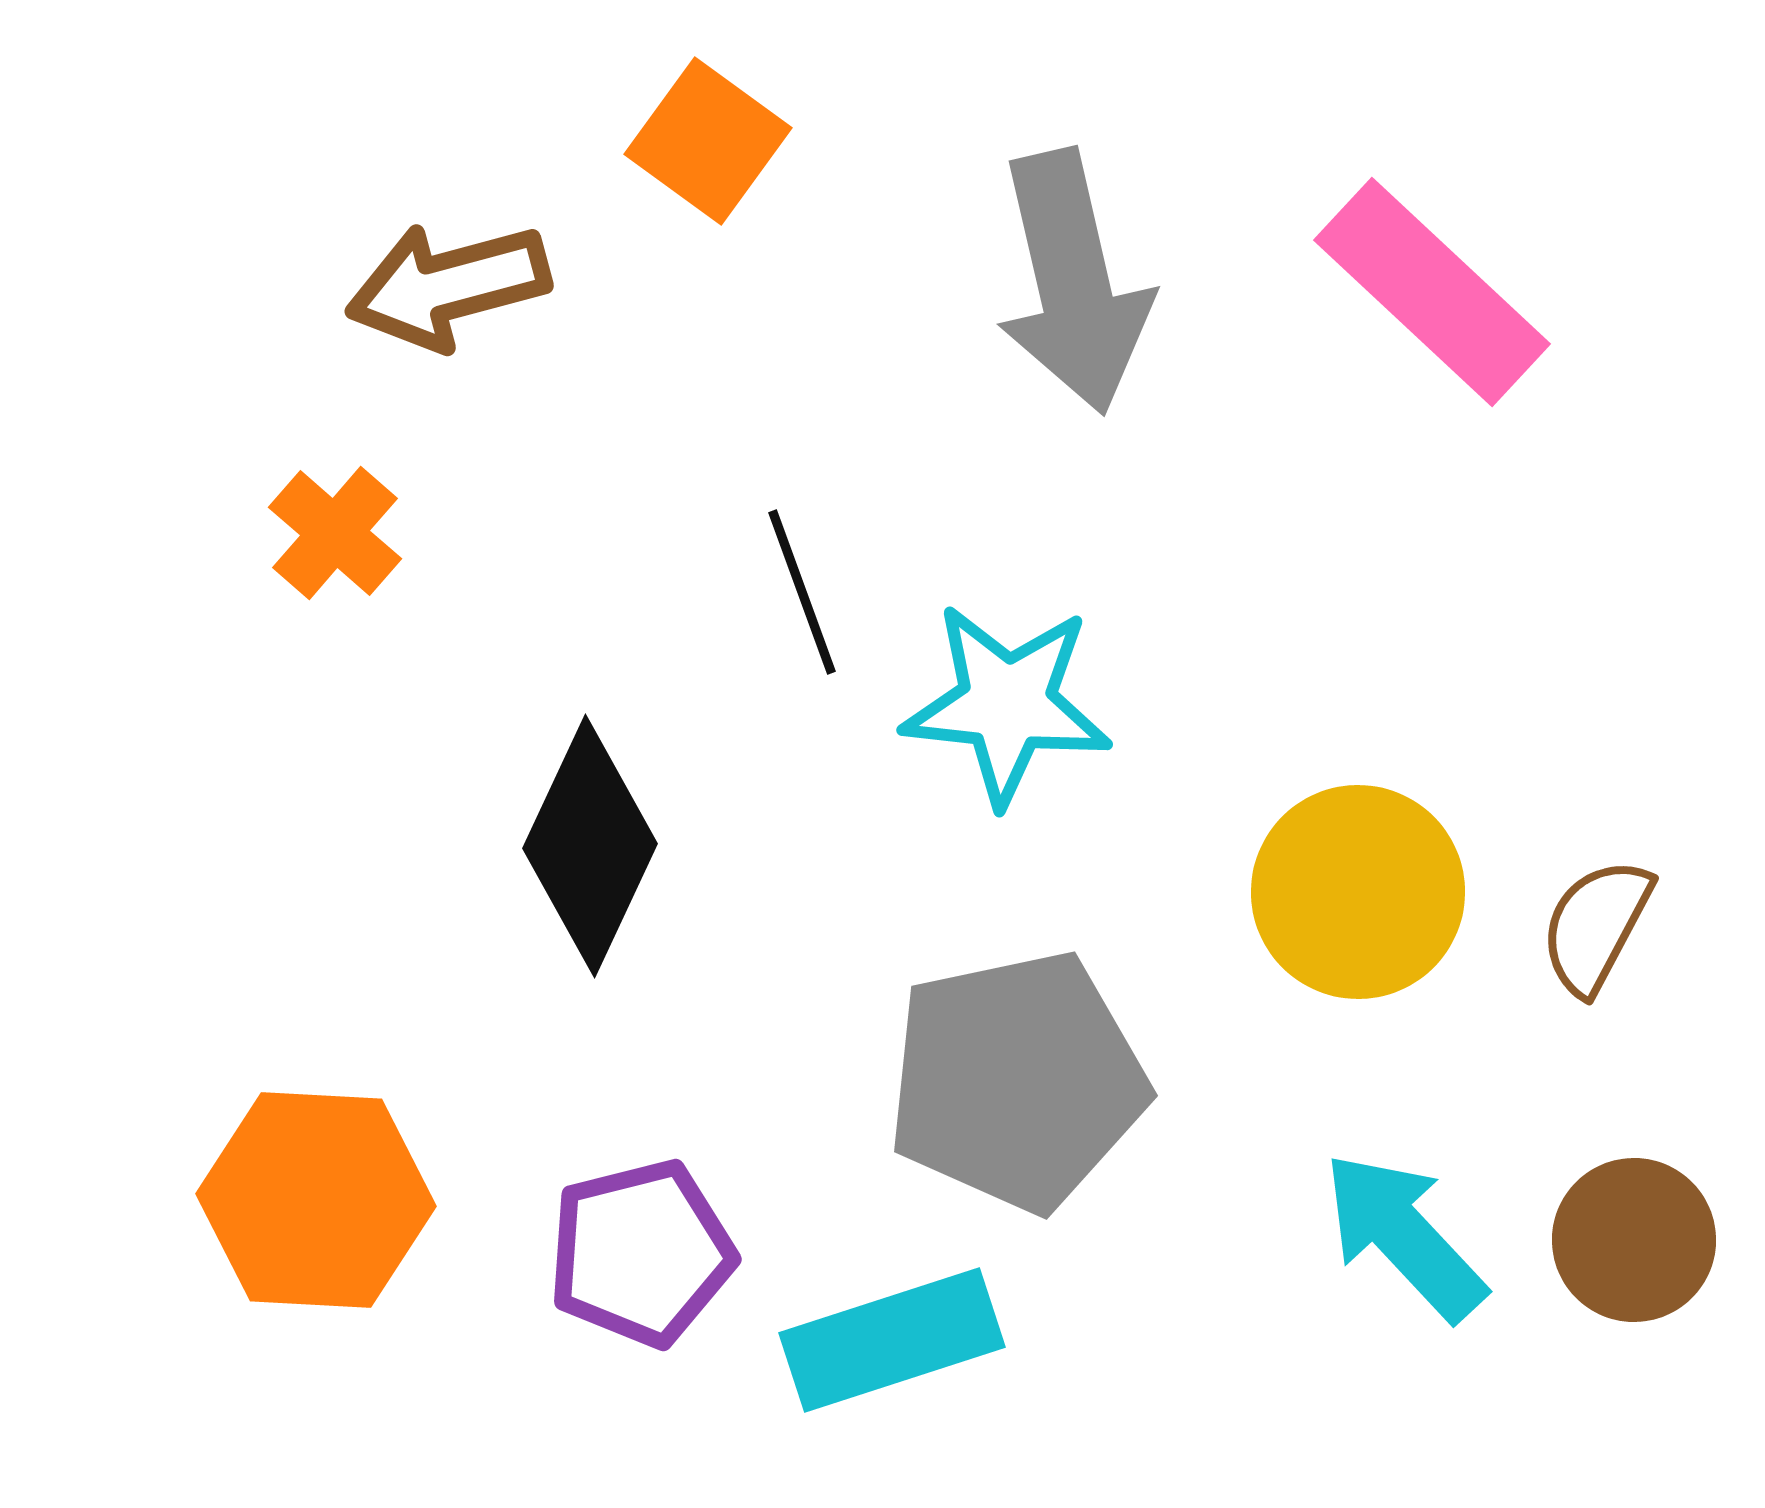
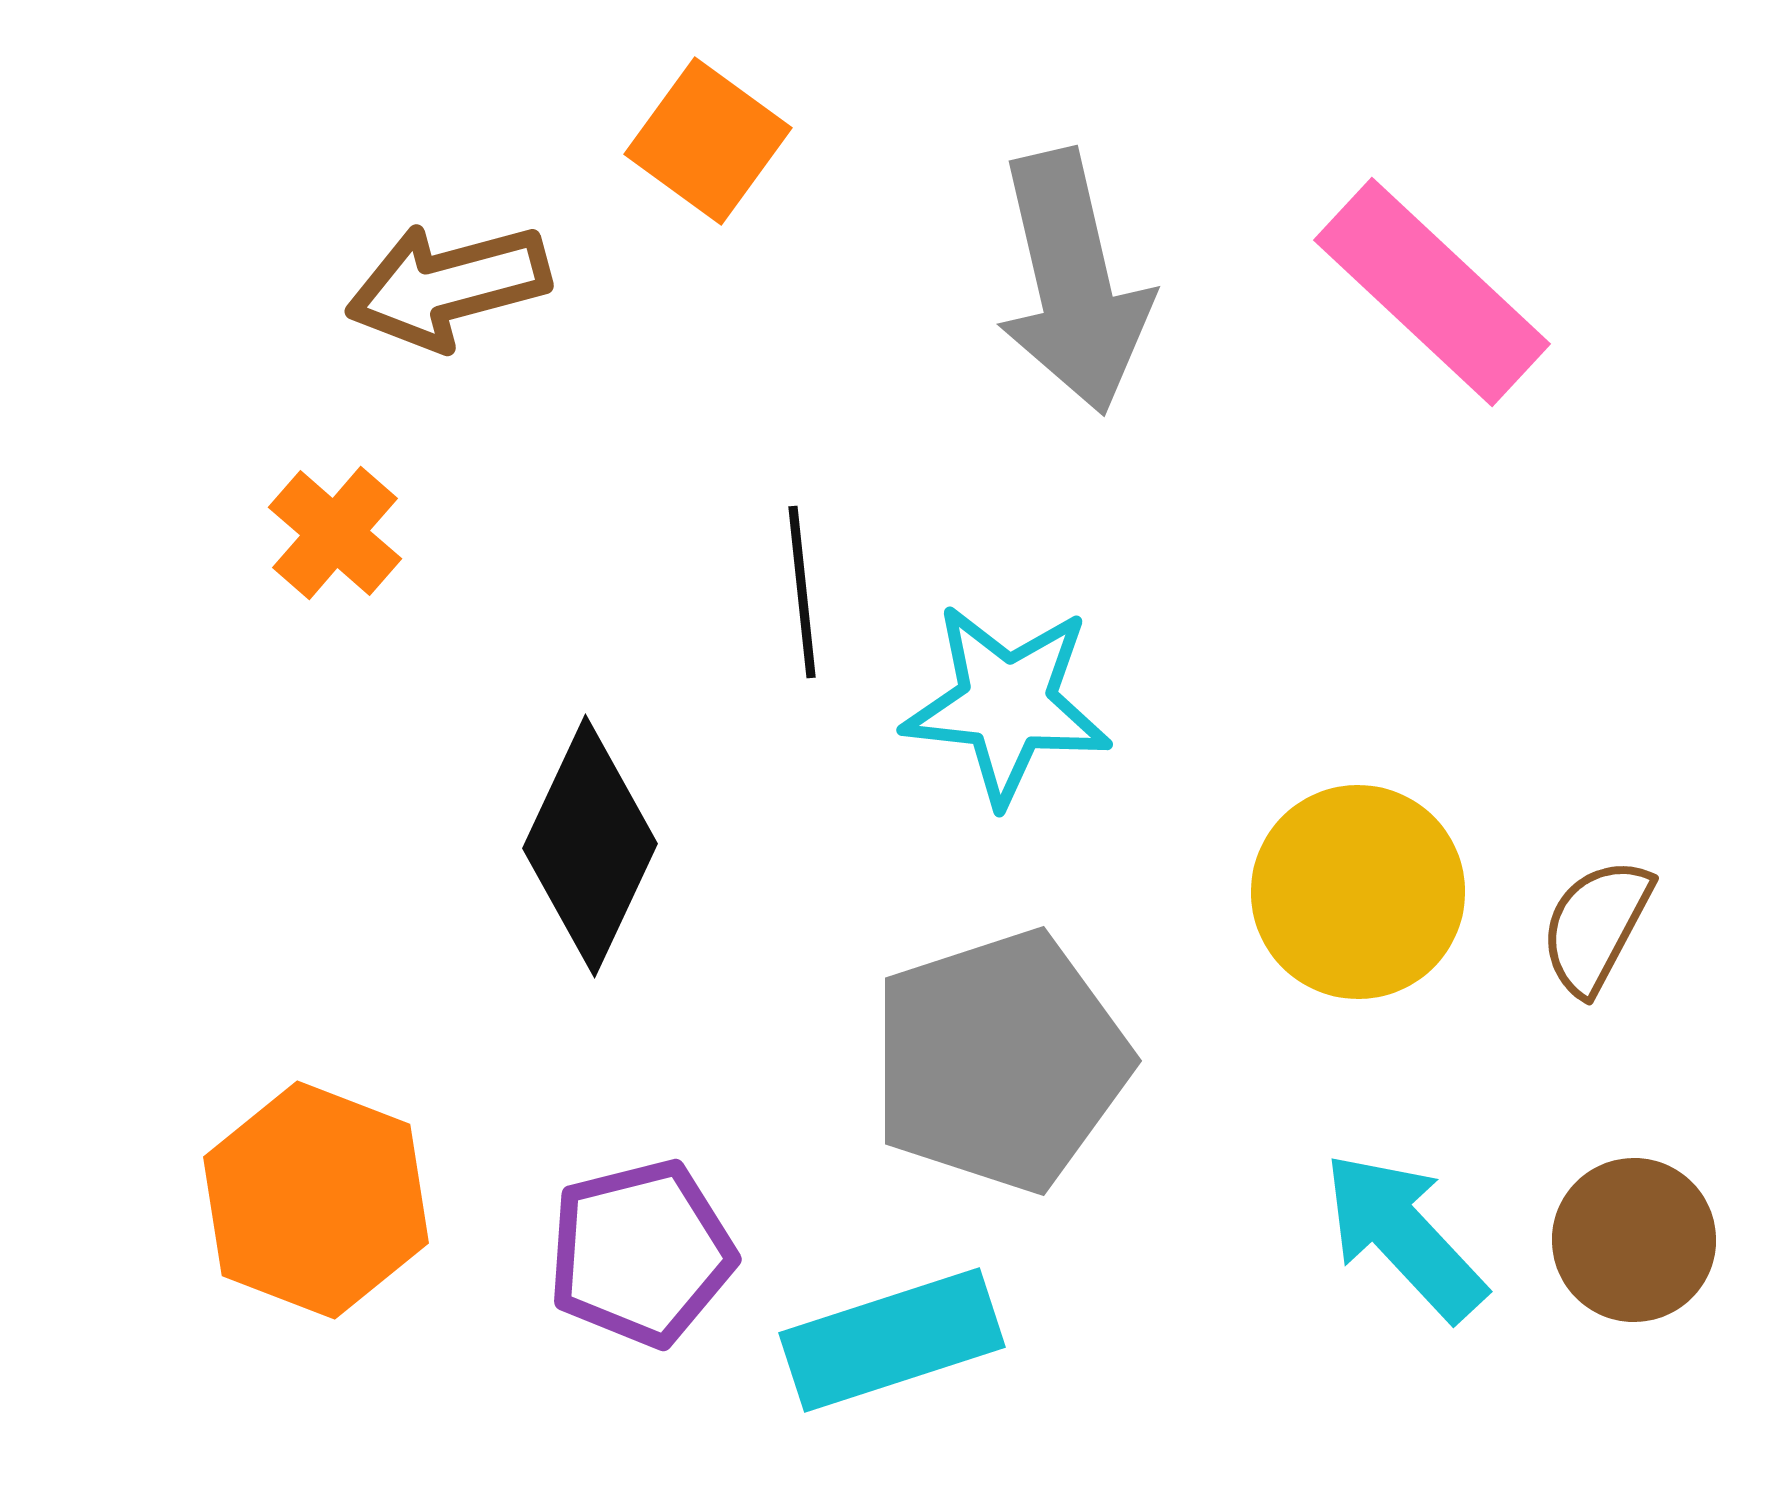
black line: rotated 14 degrees clockwise
gray pentagon: moved 17 px left, 20 px up; rotated 6 degrees counterclockwise
orange hexagon: rotated 18 degrees clockwise
